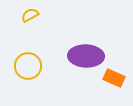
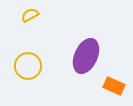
purple ellipse: rotated 68 degrees counterclockwise
orange rectangle: moved 8 px down
